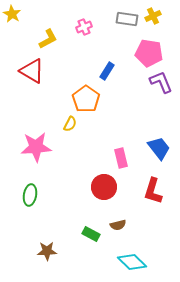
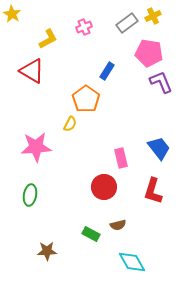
gray rectangle: moved 4 px down; rotated 45 degrees counterclockwise
cyan diamond: rotated 16 degrees clockwise
